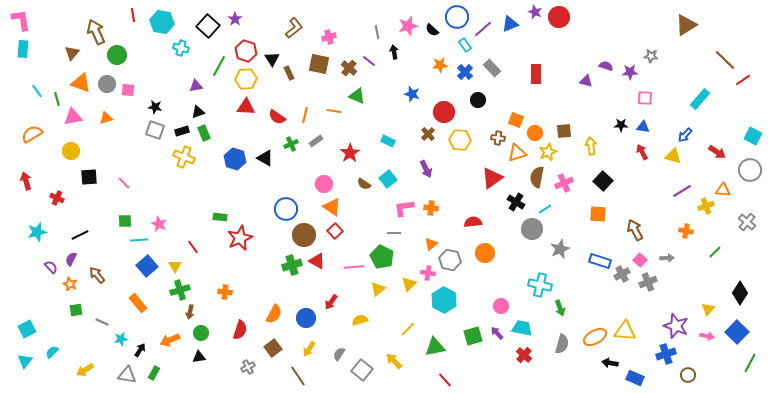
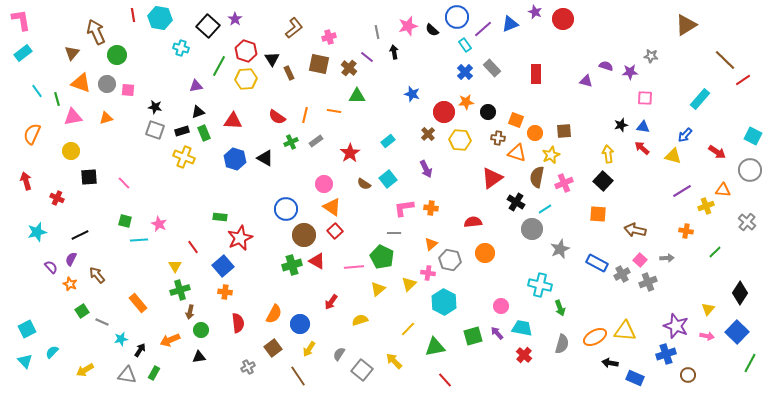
red circle at (559, 17): moved 4 px right, 2 px down
cyan hexagon at (162, 22): moved 2 px left, 4 px up
cyan rectangle at (23, 49): moved 4 px down; rotated 48 degrees clockwise
purple line at (369, 61): moved 2 px left, 4 px up
orange star at (440, 65): moved 26 px right, 37 px down
green triangle at (357, 96): rotated 24 degrees counterclockwise
black circle at (478, 100): moved 10 px right, 12 px down
red triangle at (246, 107): moved 13 px left, 14 px down
black star at (621, 125): rotated 16 degrees counterclockwise
orange semicircle at (32, 134): rotated 35 degrees counterclockwise
cyan rectangle at (388, 141): rotated 64 degrees counterclockwise
green cross at (291, 144): moved 2 px up
yellow arrow at (591, 146): moved 17 px right, 8 px down
yellow star at (548, 152): moved 3 px right, 3 px down
red arrow at (642, 152): moved 4 px up; rotated 21 degrees counterclockwise
orange triangle at (517, 153): rotated 36 degrees clockwise
green square at (125, 221): rotated 16 degrees clockwise
brown arrow at (635, 230): rotated 50 degrees counterclockwise
blue rectangle at (600, 261): moved 3 px left, 2 px down; rotated 10 degrees clockwise
blue square at (147, 266): moved 76 px right
cyan hexagon at (444, 300): moved 2 px down
green square at (76, 310): moved 6 px right, 1 px down; rotated 24 degrees counterclockwise
blue circle at (306, 318): moved 6 px left, 6 px down
red semicircle at (240, 330): moved 2 px left, 7 px up; rotated 24 degrees counterclockwise
green circle at (201, 333): moved 3 px up
cyan triangle at (25, 361): rotated 21 degrees counterclockwise
